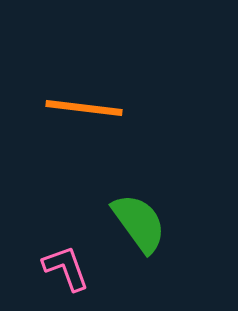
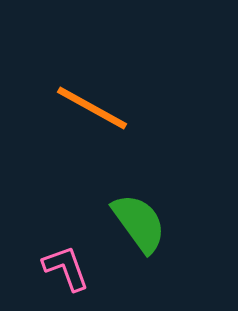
orange line: moved 8 px right; rotated 22 degrees clockwise
